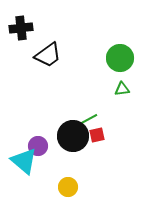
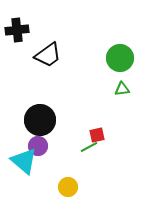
black cross: moved 4 px left, 2 px down
green line: moved 28 px down
black circle: moved 33 px left, 16 px up
